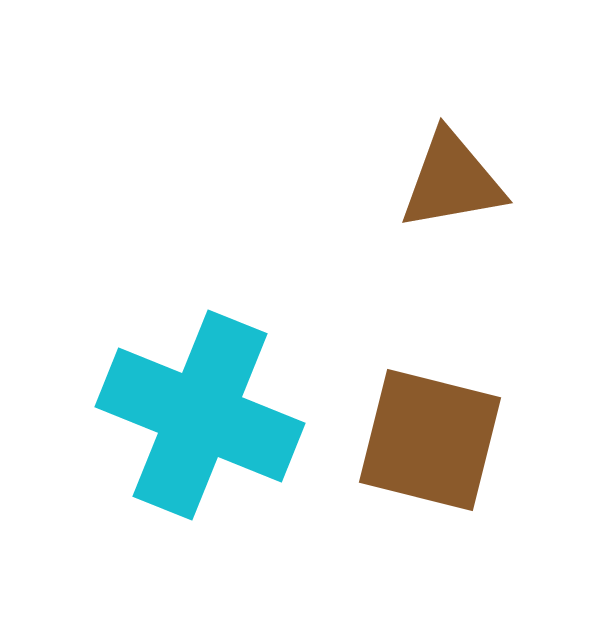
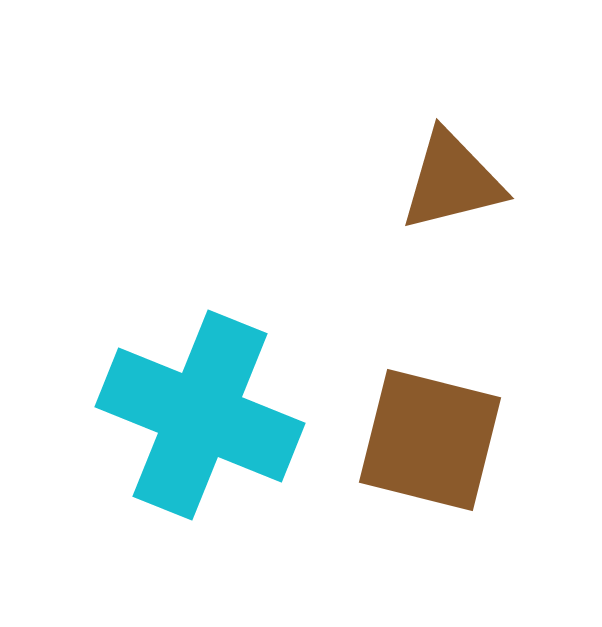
brown triangle: rotated 4 degrees counterclockwise
